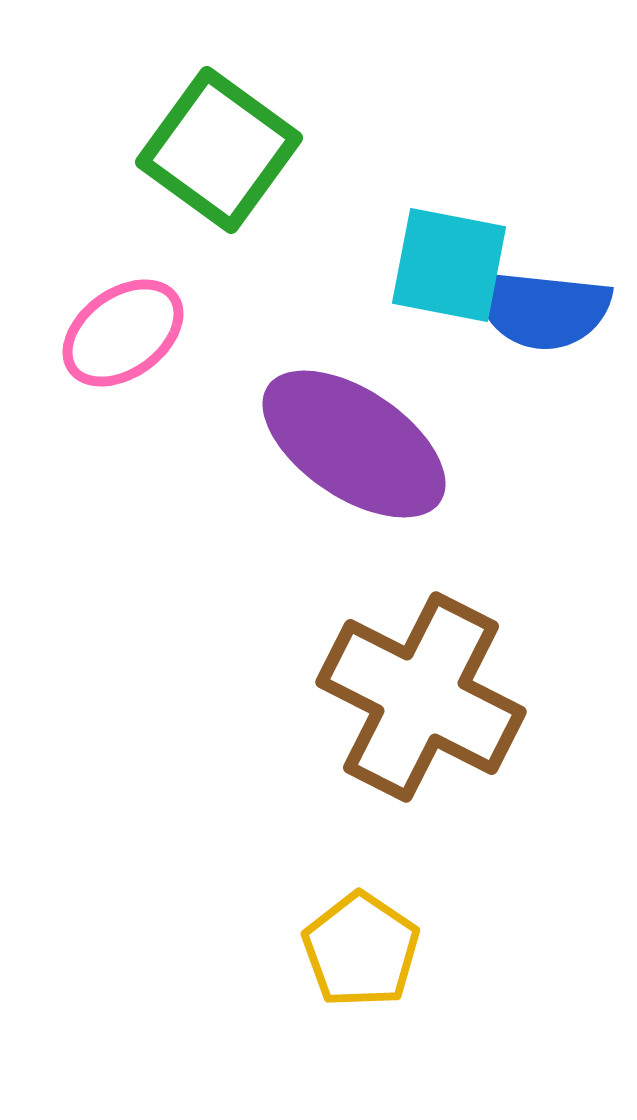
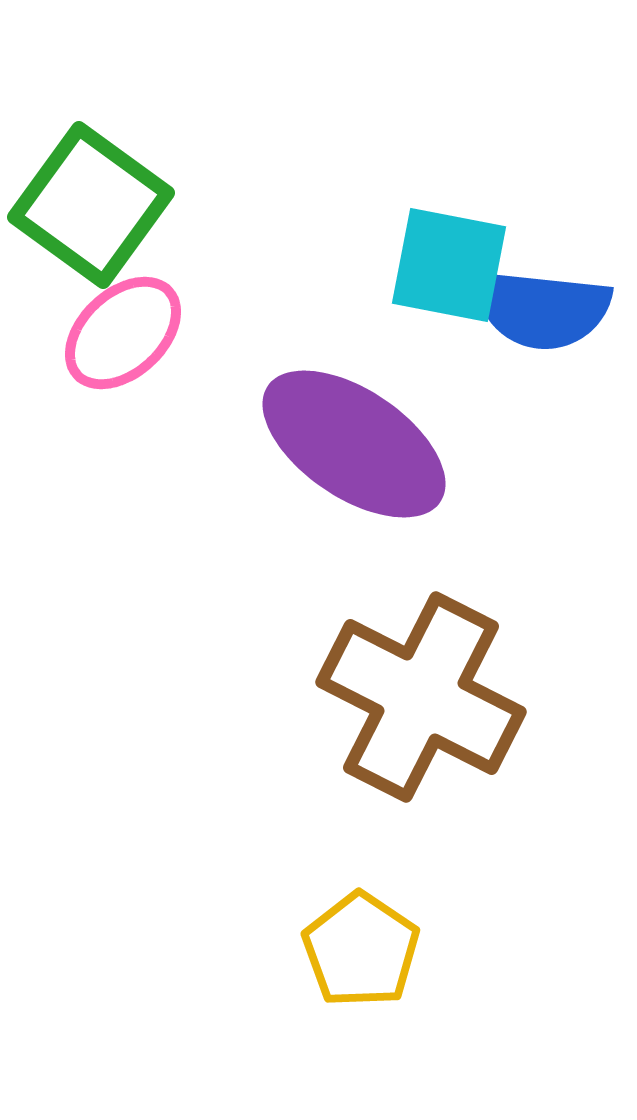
green square: moved 128 px left, 55 px down
pink ellipse: rotated 7 degrees counterclockwise
